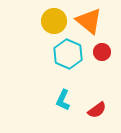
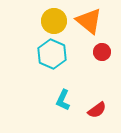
cyan hexagon: moved 16 px left
